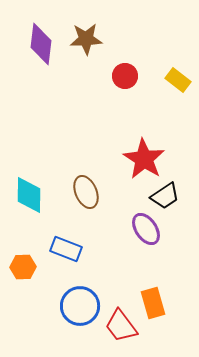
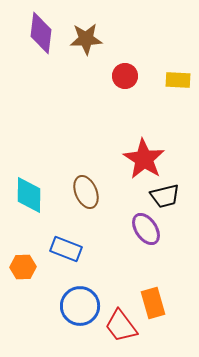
purple diamond: moved 11 px up
yellow rectangle: rotated 35 degrees counterclockwise
black trapezoid: rotated 20 degrees clockwise
